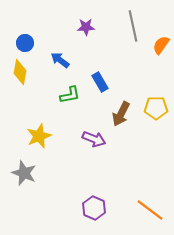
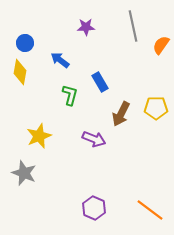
green L-shape: rotated 65 degrees counterclockwise
